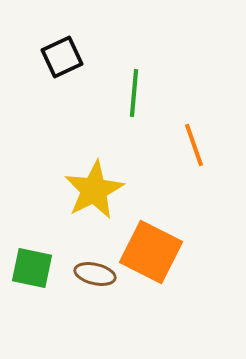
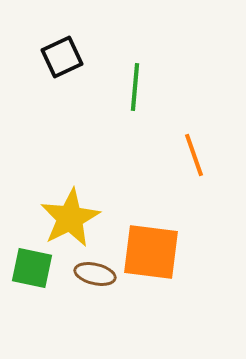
green line: moved 1 px right, 6 px up
orange line: moved 10 px down
yellow star: moved 24 px left, 28 px down
orange square: rotated 20 degrees counterclockwise
